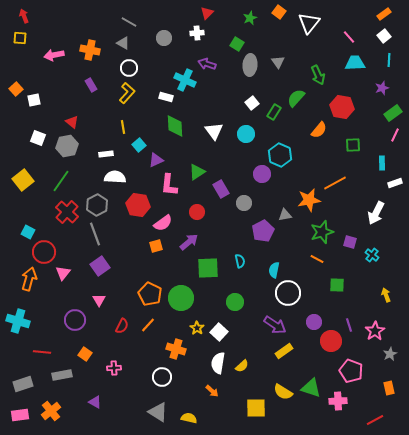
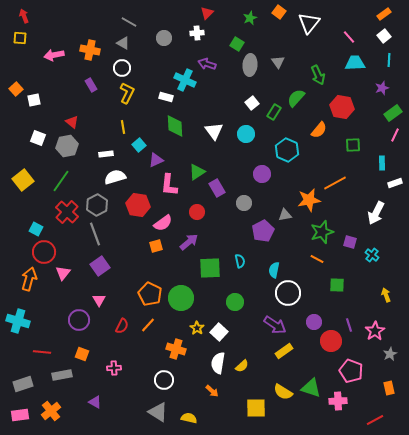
white circle at (129, 68): moved 7 px left
yellow L-shape at (127, 93): rotated 15 degrees counterclockwise
cyan hexagon at (280, 155): moved 7 px right, 5 px up
white semicircle at (115, 177): rotated 20 degrees counterclockwise
purple rectangle at (221, 189): moved 4 px left, 1 px up
cyan square at (28, 232): moved 8 px right, 3 px up
green square at (208, 268): moved 2 px right
purple circle at (75, 320): moved 4 px right
orange square at (85, 354): moved 3 px left; rotated 16 degrees counterclockwise
white circle at (162, 377): moved 2 px right, 3 px down
